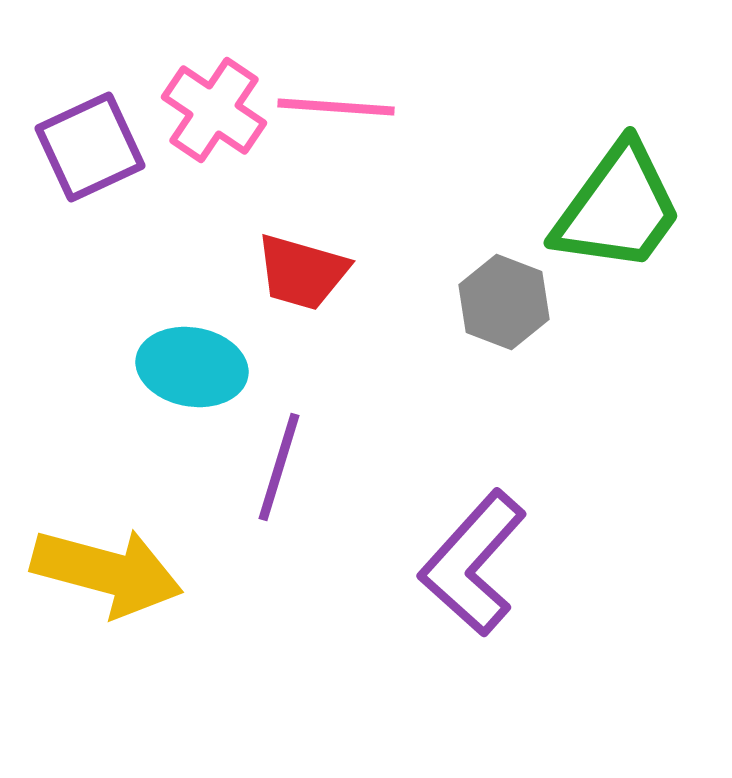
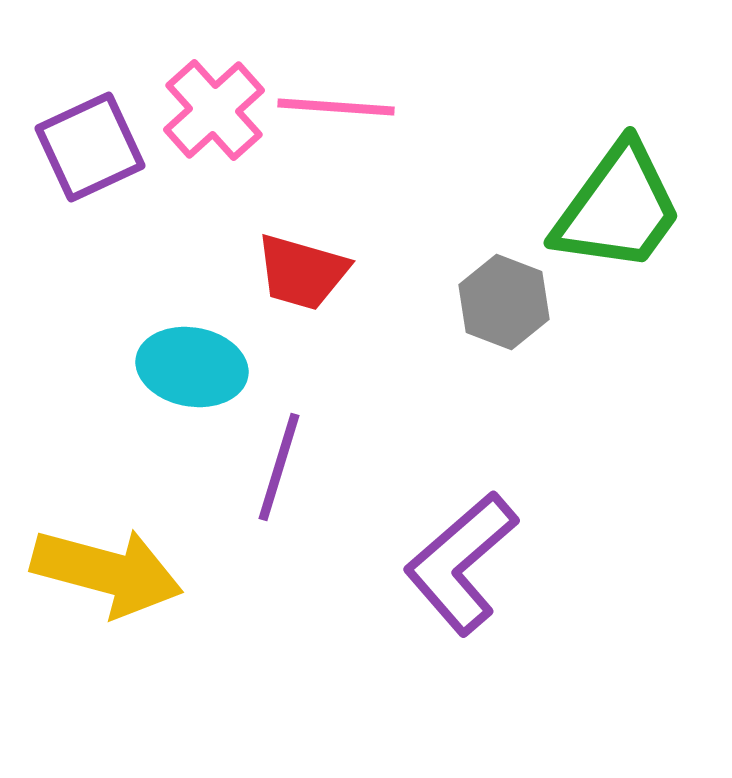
pink cross: rotated 14 degrees clockwise
purple L-shape: moved 12 px left; rotated 7 degrees clockwise
